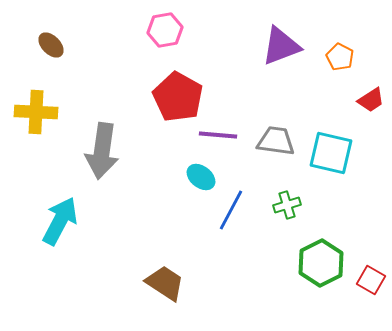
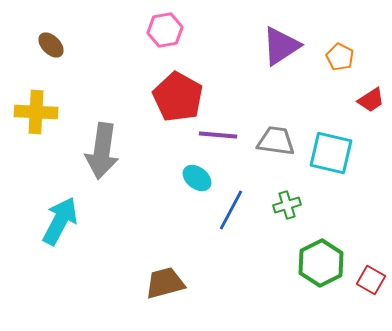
purple triangle: rotated 12 degrees counterclockwise
cyan ellipse: moved 4 px left, 1 px down
brown trapezoid: rotated 48 degrees counterclockwise
